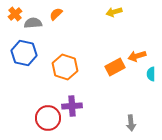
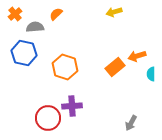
gray semicircle: moved 2 px right, 4 px down
orange rectangle: rotated 12 degrees counterclockwise
gray arrow: rotated 35 degrees clockwise
